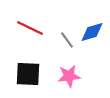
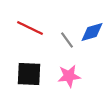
black square: moved 1 px right
